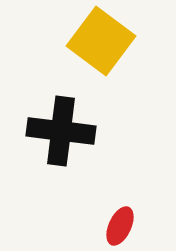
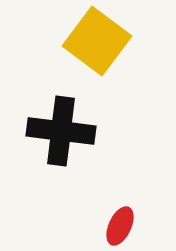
yellow square: moved 4 px left
